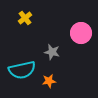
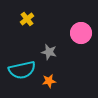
yellow cross: moved 2 px right, 1 px down
gray star: moved 3 px left
